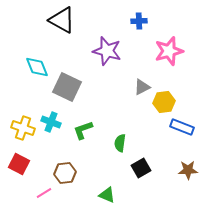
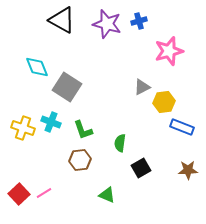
blue cross: rotated 14 degrees counterclockwise
purple star: moved 27 px up
gray square: rotated 8 degrees clockwise
green L-shape: rotated 90 degrees counterclockwise
red square: moved 30 px down; rotated 20 degrees clockwise
brown hexagon: moved 15 px right, 13 px up
